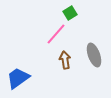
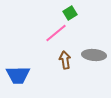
pink line: moved 1 px up; rotated 10 degrees clockwise
gray ellipse: rotated 65 degrees counterclockwise
blue trapezoid: moved 3 px up; rotated 145 degrees counterclockwise
